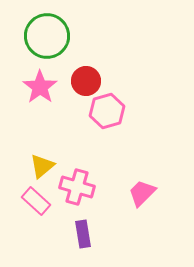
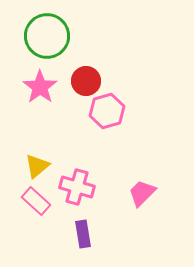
yellow triangle: moved 5 px left
